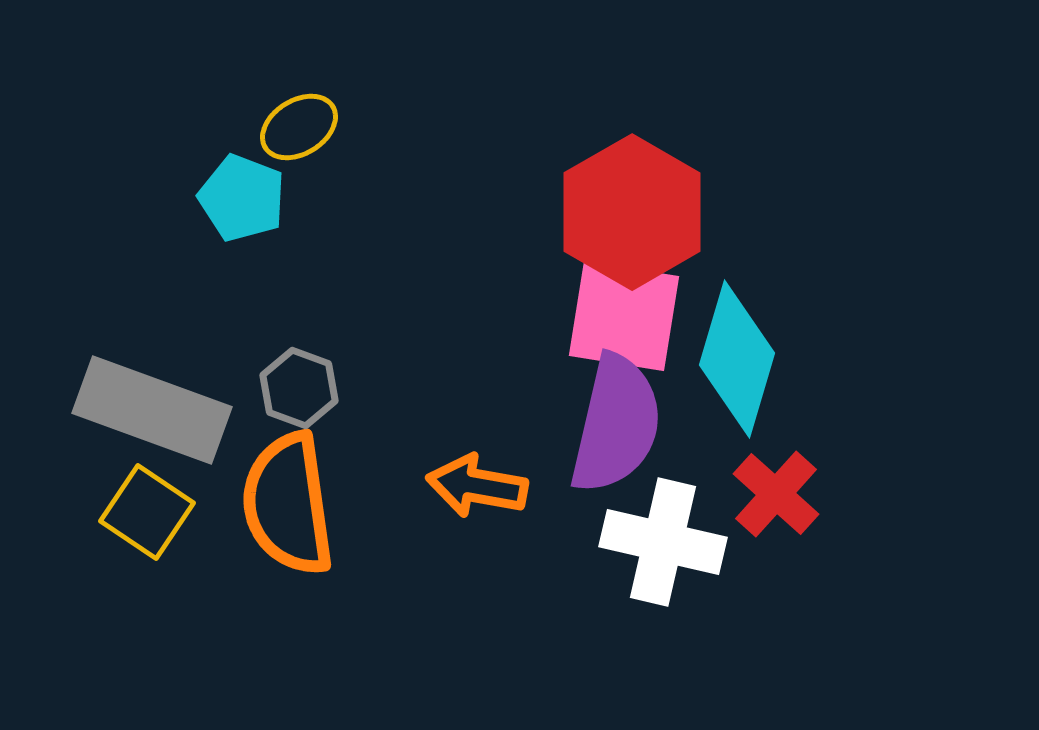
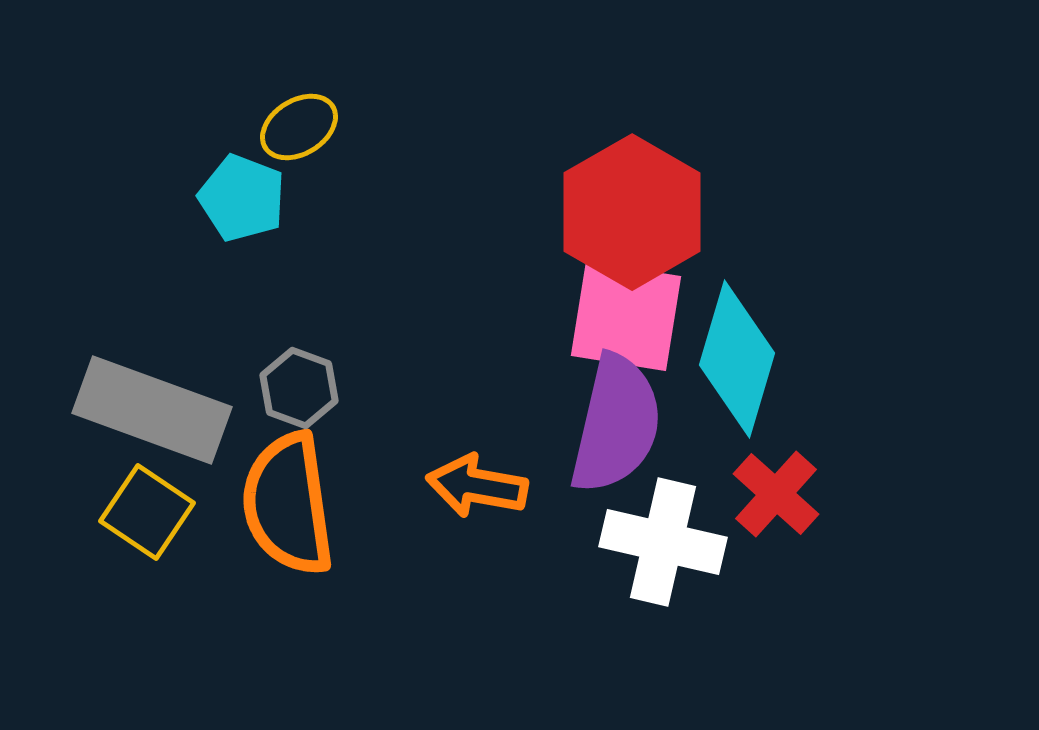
pink square: moved 2 px right
